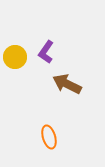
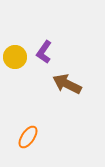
purple L-shape: moved 2 px left
orange ellipse: moved 21 px left; rotated 50 degrees clockwise
